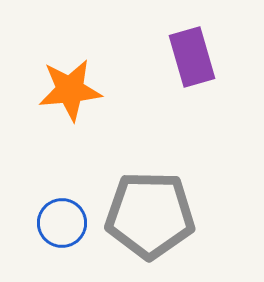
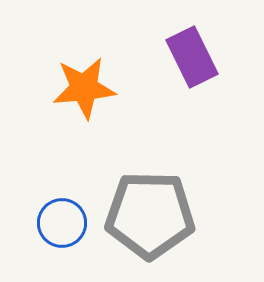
purple rectangle: rotated 10 degrees counterclockwise
orange star: moved 14 px right, 2 px up
